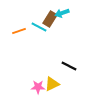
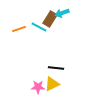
orange line: moved 2 px up
black line: moved 13 px left, 2 px down; rotated 21 degrees counterclockwise
